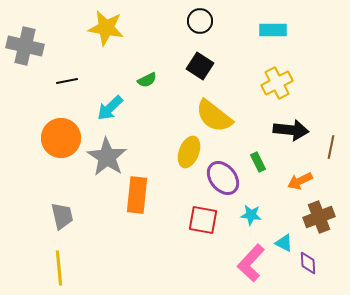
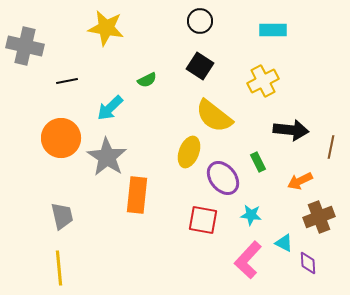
yellow cross: moved 14 px left, 2 px up
pink L-shape: moved 3 px left, 3 px up
